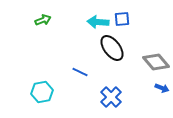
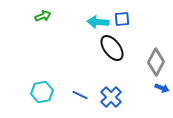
green arrow: moved 4 px up
gray diamond: rotated 68 degrees clockwise
blue line: moved 23 px down
